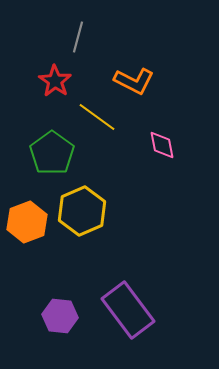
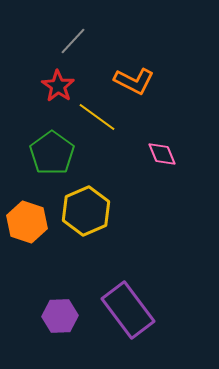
gray line: moved 5 px left, 4 px down; rotated 28 degrees clockwise
red star: moved 3 px right, 5 px down
pink diamond: moved 9 px down; rotated 12 degrees counterclockwise
yellow hexagon: moved 4 px right
orange hexagon: rotated 21 degrees counterclockwise
purple hexagon: rotated 8 degrees counterclockwise
